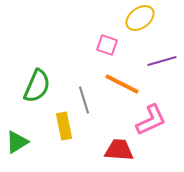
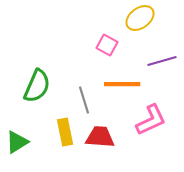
pink square: rotated 10 degrees clockwise
orange line: rotated 27 degrees counterclockwise
yellow rectangle: moved 1 px right, 6 px down
red trapezoid: moved 19 px left, 13 px up
